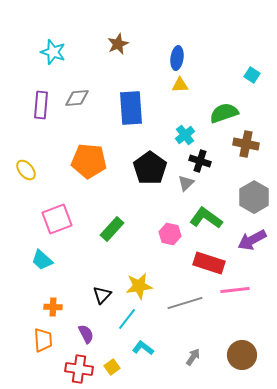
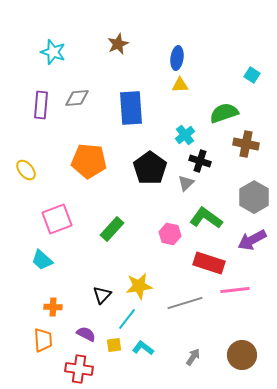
purple semicircle: rotated 36 degrees counterclockwise
yellow square: moved 2 px right, 22 px up; rotated 28 degrees clockwise
